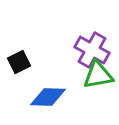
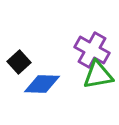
black square: rotated 15 degrees counterclockwise
blue diamond: moved 6 px left, 13 px up
